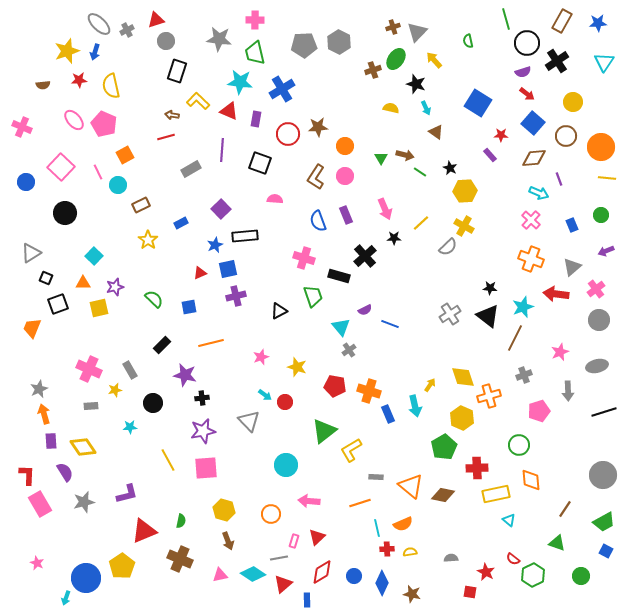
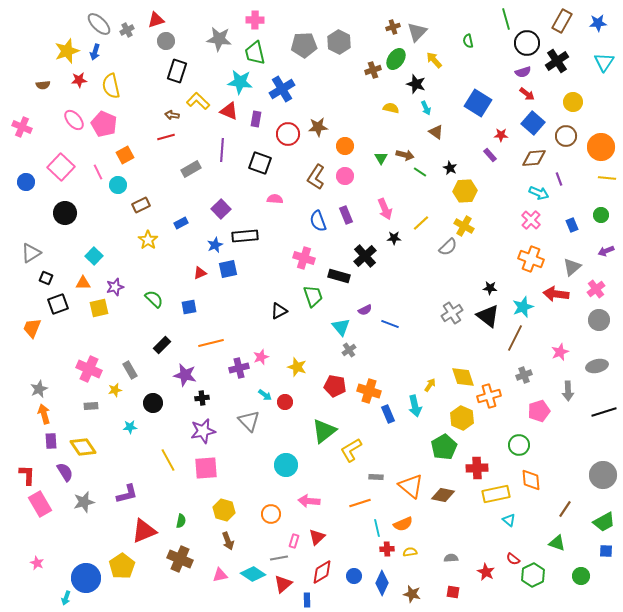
purple cross at (236, 296): moved 3 px right, 72 px down
gray cross at (450, 314): moved 2 px right, 1 px up
blue square at (606, 551): rotated 24 degrees counterclockwise
red square at (470, 592): moved 17 px left
